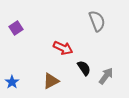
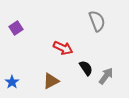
black semicircle: moved 2 px right
